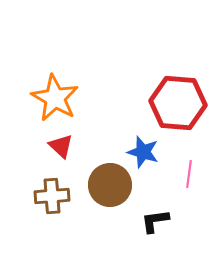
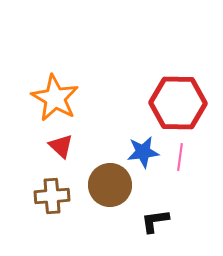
red hexagon: rotated 4 degrees counterclockwise
blue star: rotated 24 degrees counterclockwise
pink line: moved 9 px left, 17 px up
